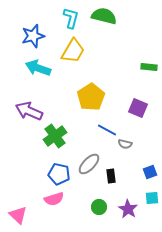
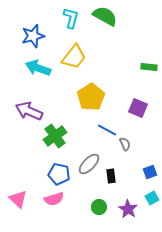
green semicircle: moved 1 px right; rotated 15 degrees clockwise
yellow trapezoid: moved 1 px right, 6 px down; rotated 8 degrees clockwise
gray semicircle: rotated 128 degrees counterclockwise
cyan square: rotated 24 degrees counterclockwise
pink triangle: moved 16 px up
